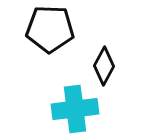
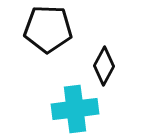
black pentagon: moved 2 px left
